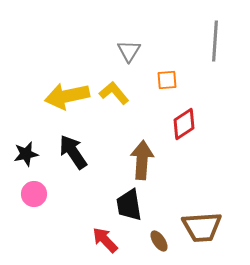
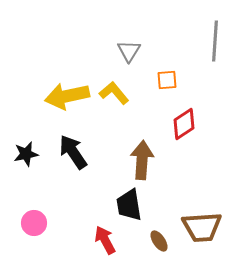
pink circle: moved 29 px down
red arrow: rotated 16 degrees clockwise
